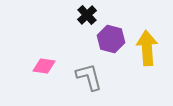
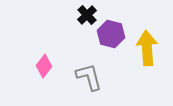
purple hexagon: moved 5 px up
pink diamond: rotated 60 degrees counterclockwise
